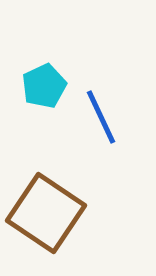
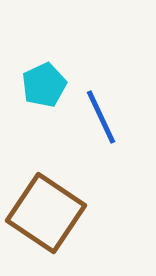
cyan pentagon: moved 1 px up
